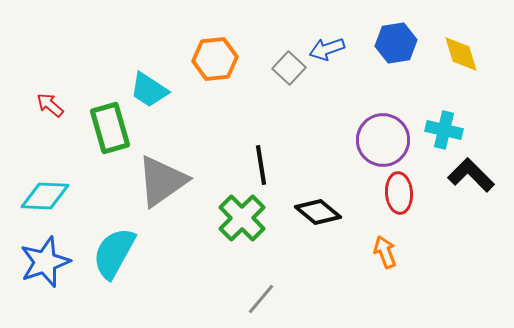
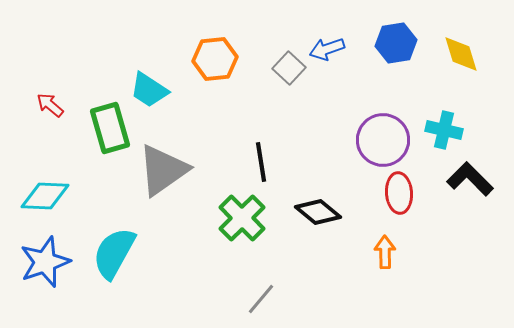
black line: moved 3 px up
black L-shape: moved 1 px left, 4 px down
gray triangle: moved 1 px right, 11 px up
orange arrow: rotated 20 degrees clockwise
